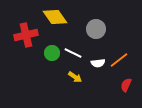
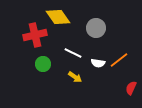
yellow diamond: moved 3 px right
gray circle: moved 1 px up
red cross: moved 9 px right
green circle: moved 9 px left, 11 px down
white semicircle: rotated 16 degrees clockwise
red semicircle: moved 5 px right, 3 px down
